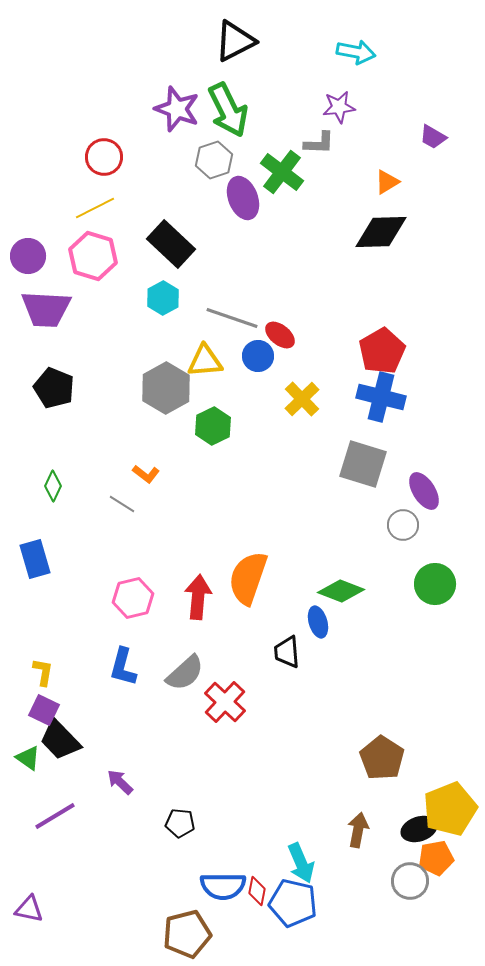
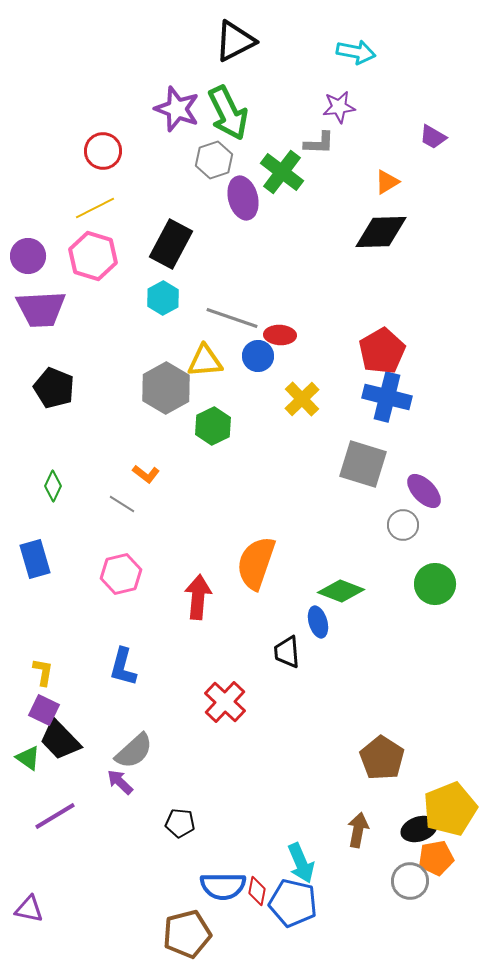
green arrow at (228, 110): moved 3 px down
red circle at (104, 157): moved 1 px left, 6 px up
purple ellipse at (243, 198): rotated 6 degrees clockwise
black rectangle at (171, 244): rotated 75 degrees clockwise
purple trapezoid at (46, 309): moved 5 px left; rotated 6 degrees counterclockwise
red ellipse at (280, 335): rotated 36 degrees counterclockwise
blue cross at (381, 397): moved 6 px right
purple ellipse at (424, 491): rotated 12 degrees counterclockwise
orange semicircle at (248, 578): moved 8 px right, 15 px up
pink hexagon at (133, 598): moved 12 px left, 24 px up
gray semicircle at (185, 673): moved 51 px left, 78 px down
